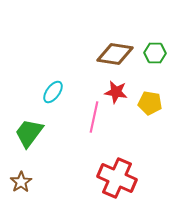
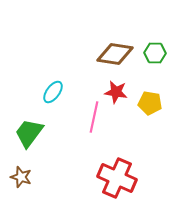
brown star: moved 5 px up; rotated 20 degrees counterclockwise
